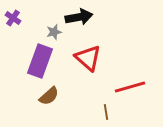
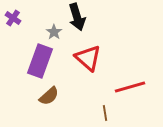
black arrow: moved 2 px left; rotated 84 degrees clockwise
gray star: rotated 21 degrees counterclockwise
brown line: moved 1 px left, 1 px down
